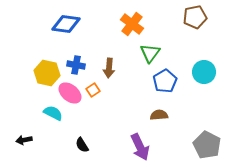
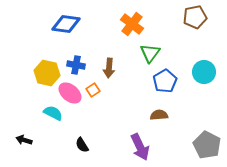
black arrow: rotated 28 degrees clockwise
